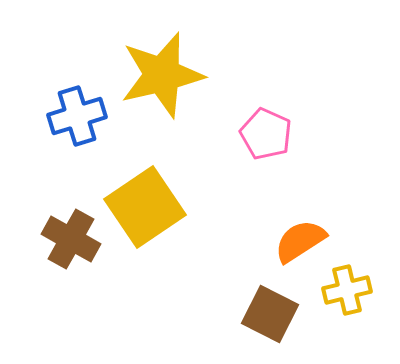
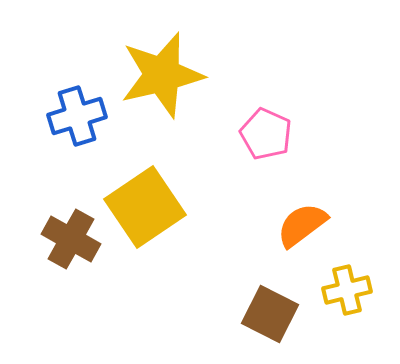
orange semicircle: moved 2 px right, 16 px up; rotated 4 degrees counterclockwise
